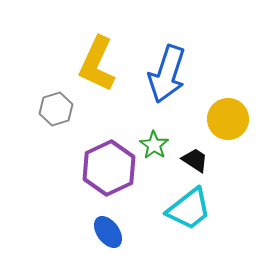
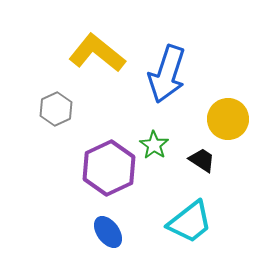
yellow L-shape: moved 11 px up; rotated 104 degrees clockwise
gray hexagon: rotated 8 degrees counterclockwise
black trapezoid: moved 7 px right
cyan trapezoid: moved 1 px right, 13 px down
